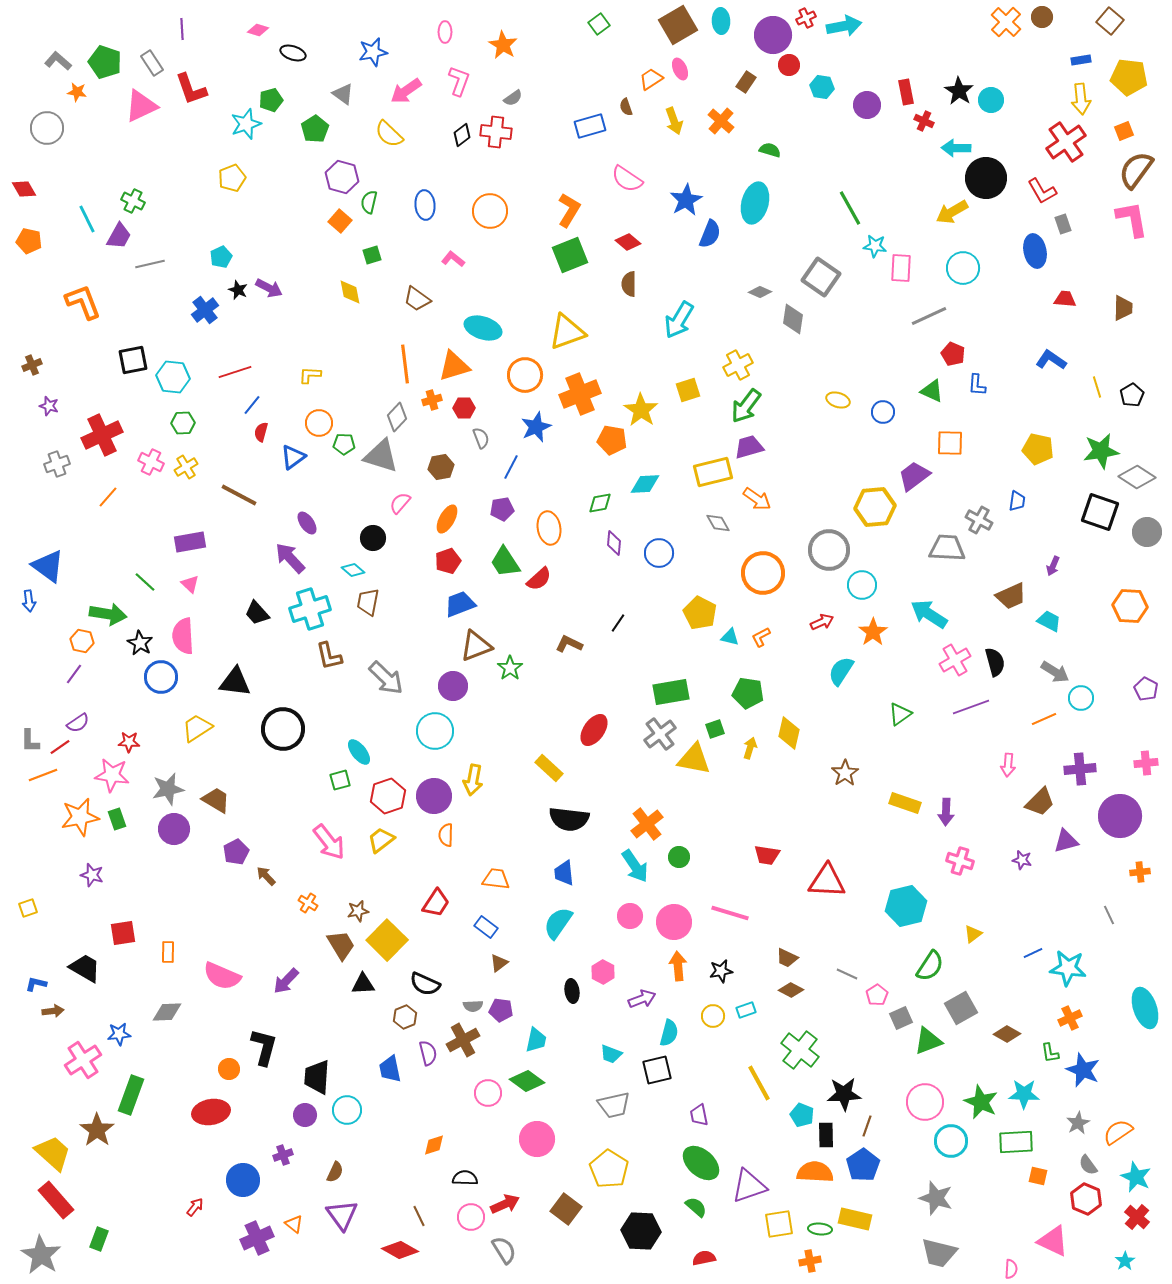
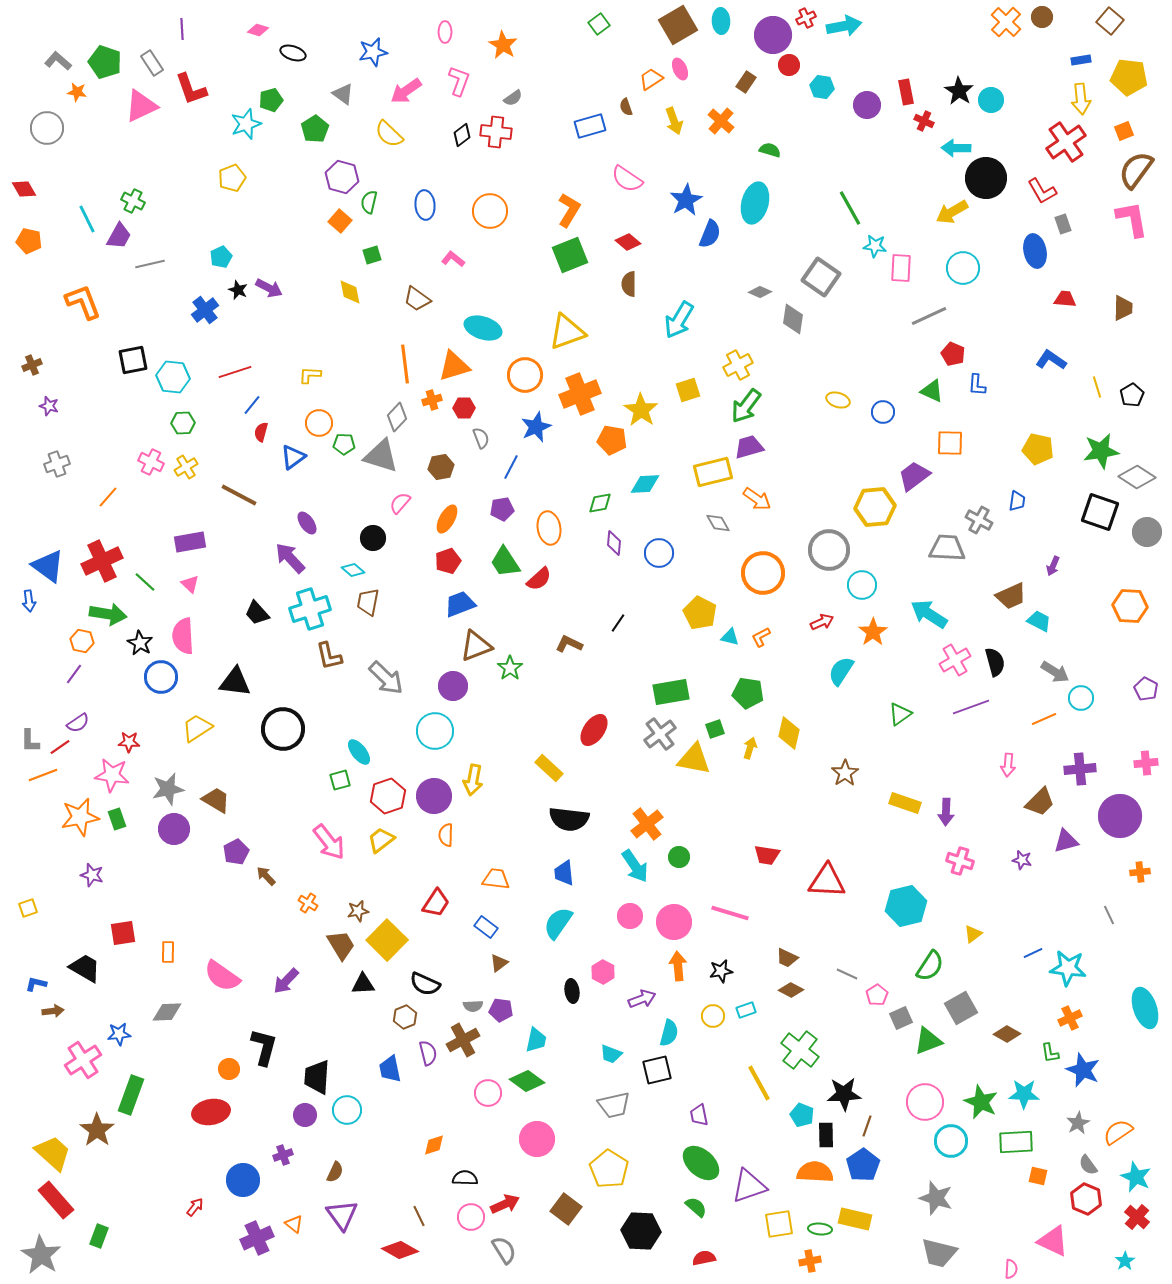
red cross at (102, 435): moved 126 px down
cyan trapezoid at (1049, 621): moved 10 px left
pink semicircle at (222, 976): rotated 12 degrees clockwise
green rectangle at (99, 1239): moved 3 px up
